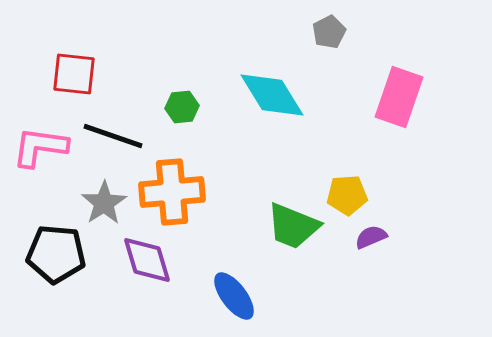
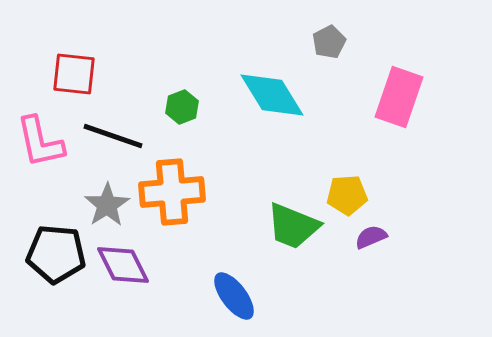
gray pentagon: moved 10 px down
green hexagon: rotated 16 degrees counterclockwise
pink L-shape: moved 5 px up; rotated 110 degrees counterclockwise
gray star: moved 3 px right, 2 px down
purple diamond: moved 24 px left, 5 px down; rotated 10 degrees counterclockwise
